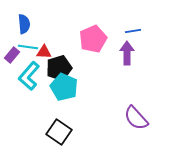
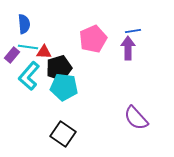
purple arrow: moved 1 px right, 5 px up
cyan pentagon: rotated 16 degrees counterclockwise
black square: moved 4 px right, 2 px down
